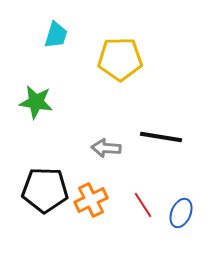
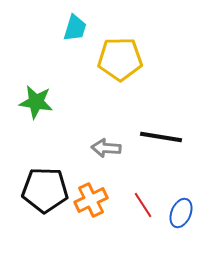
cyan trapezoid: moved 19 px right, 7 px up
